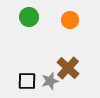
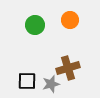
green circle: moved 6 px right, 8 px down
brown cross: rotated 30 degrees clockwise
gray star: moved 1 px right, 3 px down
